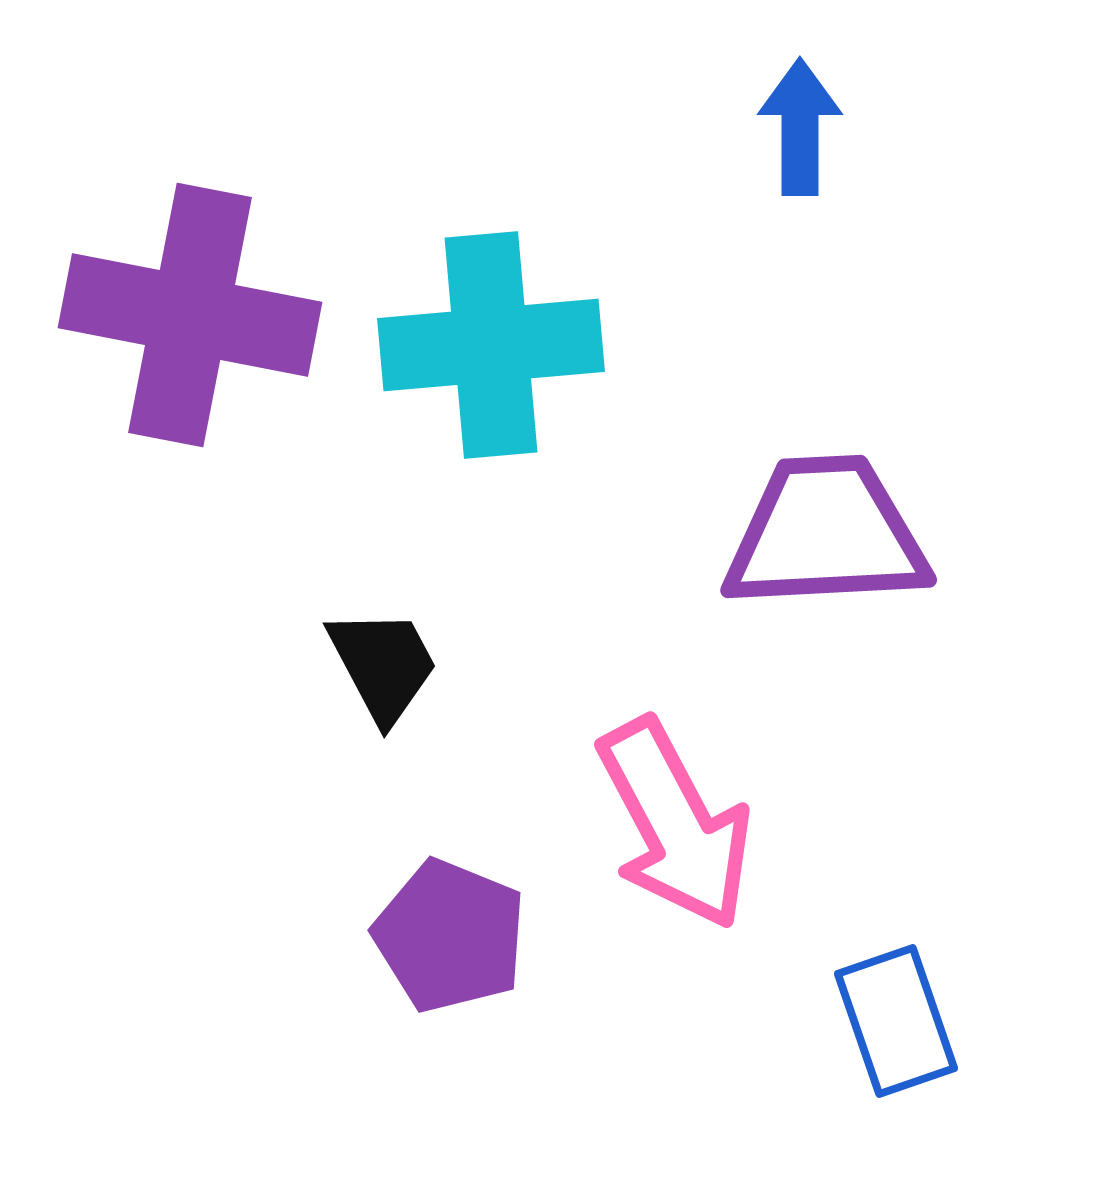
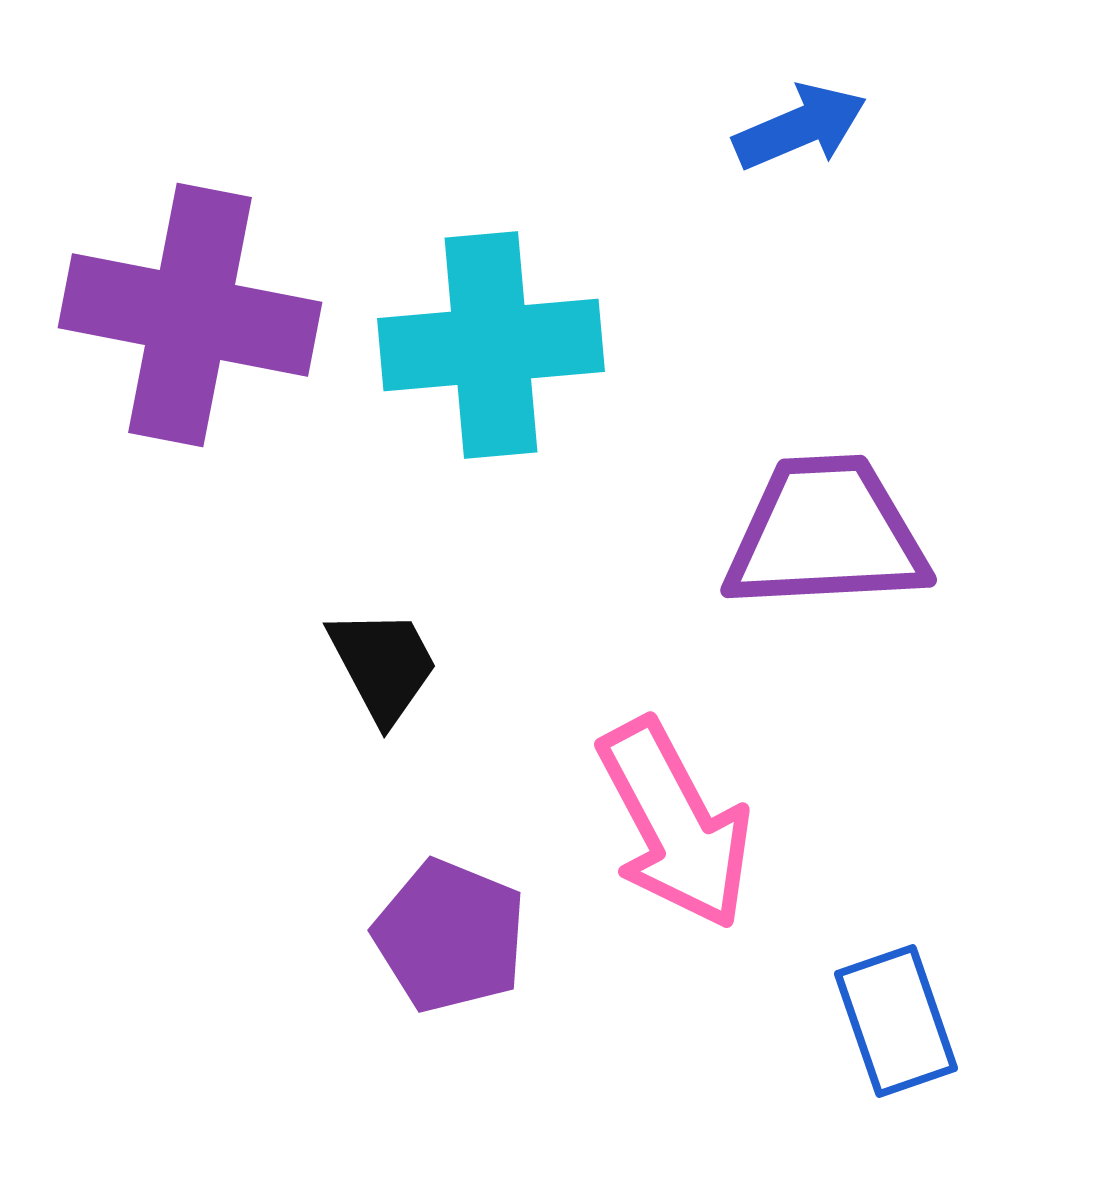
blue arrow: rotated 67 degrees clockwise
